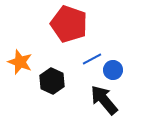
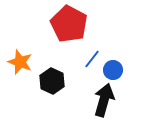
red pentagon: rotated 9 degrees clockwise
blue line: rotated 24 degrees counterclockwise
black arrow: rotated 56 degrees clockwise
